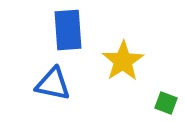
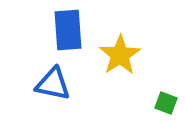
yellow star: moved 3 px left, 6 px up
